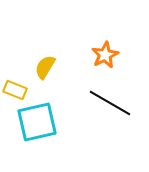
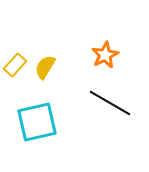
yellow rectangle: moved 25 px up; rotated 70 degrees counterclockwise
